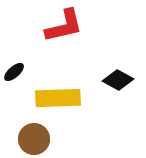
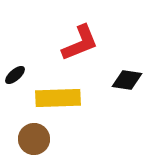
red L-shape: moved 16 px right, 17 px down; rotated 9 degrees counterclockwise
black ellipse: moved 1 px right, 3 px down
black diamond: moved 9 px right; rotated 20 degrees counterclockwise
